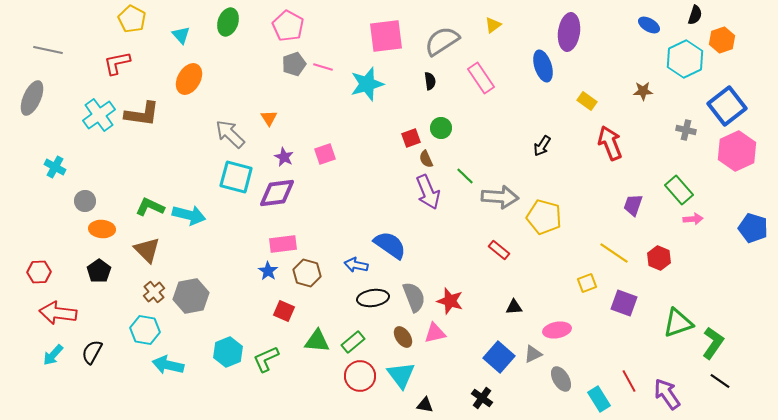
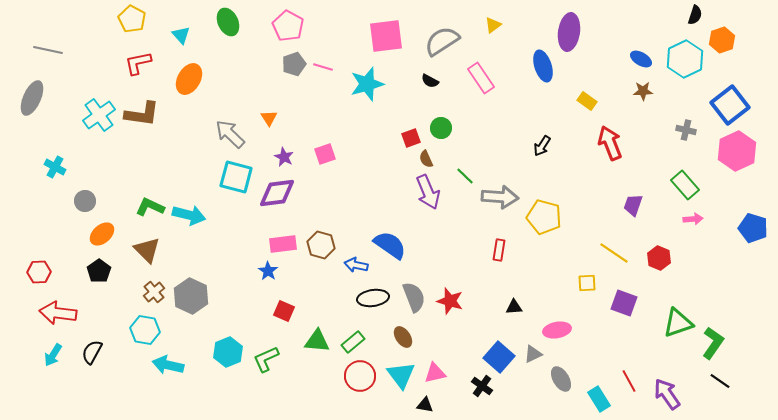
green ellipse at (228, 22): rotated 44 degrees counterclockwise
blue ellipse at (649, 25): moved 8 px left, 34 px down
red L-shape at (117, 63): moved 21 px right
black semicircle at (430, 81): rotated 126 degrees clockwise
blue square at (727, 106): moved 3 px right, 1 px up
green rectangle at (679, 190): moved 6 px right, 5 px up
orange ellipse at (102, 229): moved 5 px down; rotated 45 degrees counterclockwise
red rectangle at (499, 250): rotated 60 degrees clockwise
brown hexagon at (307, 273): moved 14 px right, 28 px up
yellow square at (587, 283): rotated 18 degrees clockwise
gray hexagon at (191, 296): rotated 24 degrees counterclockwise
pink triangle at (435, 333): moved 40 px down
cyan arrow at (53, 355): rotated 10 degrees counterclockwise
black cross at (482, 398): moved 12 px up
